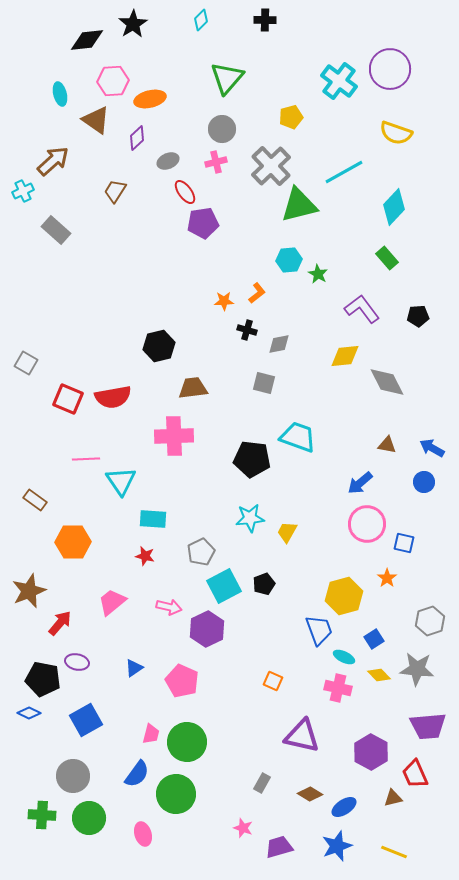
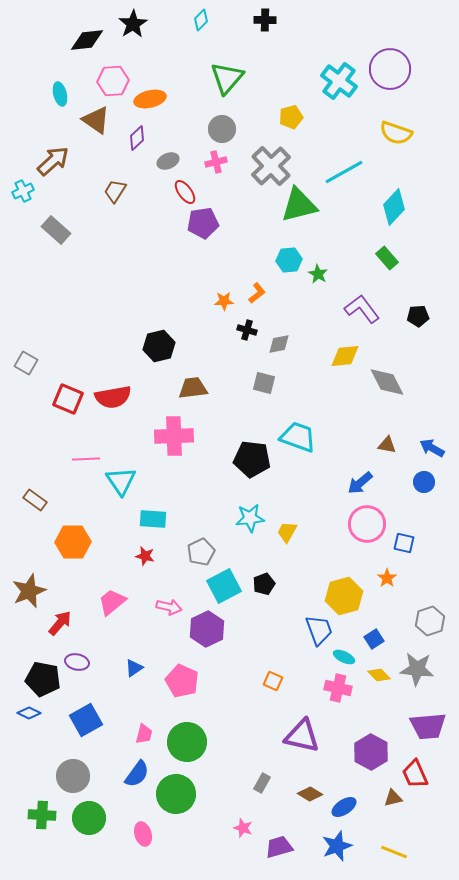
pink trapezoid at (151, 734): moved 7 px left
